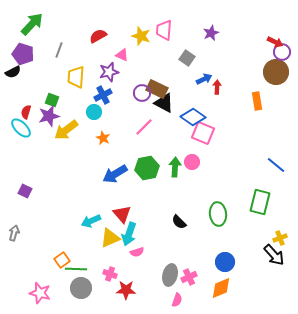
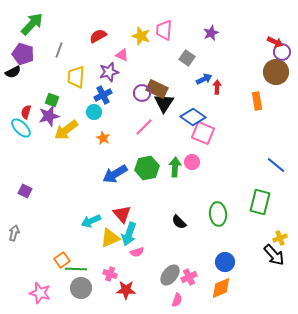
black triangle at (164, 103): rotated 35 degrees clockwise
gray ellipse at (170, 275): rotated 25 degrees clockwise
